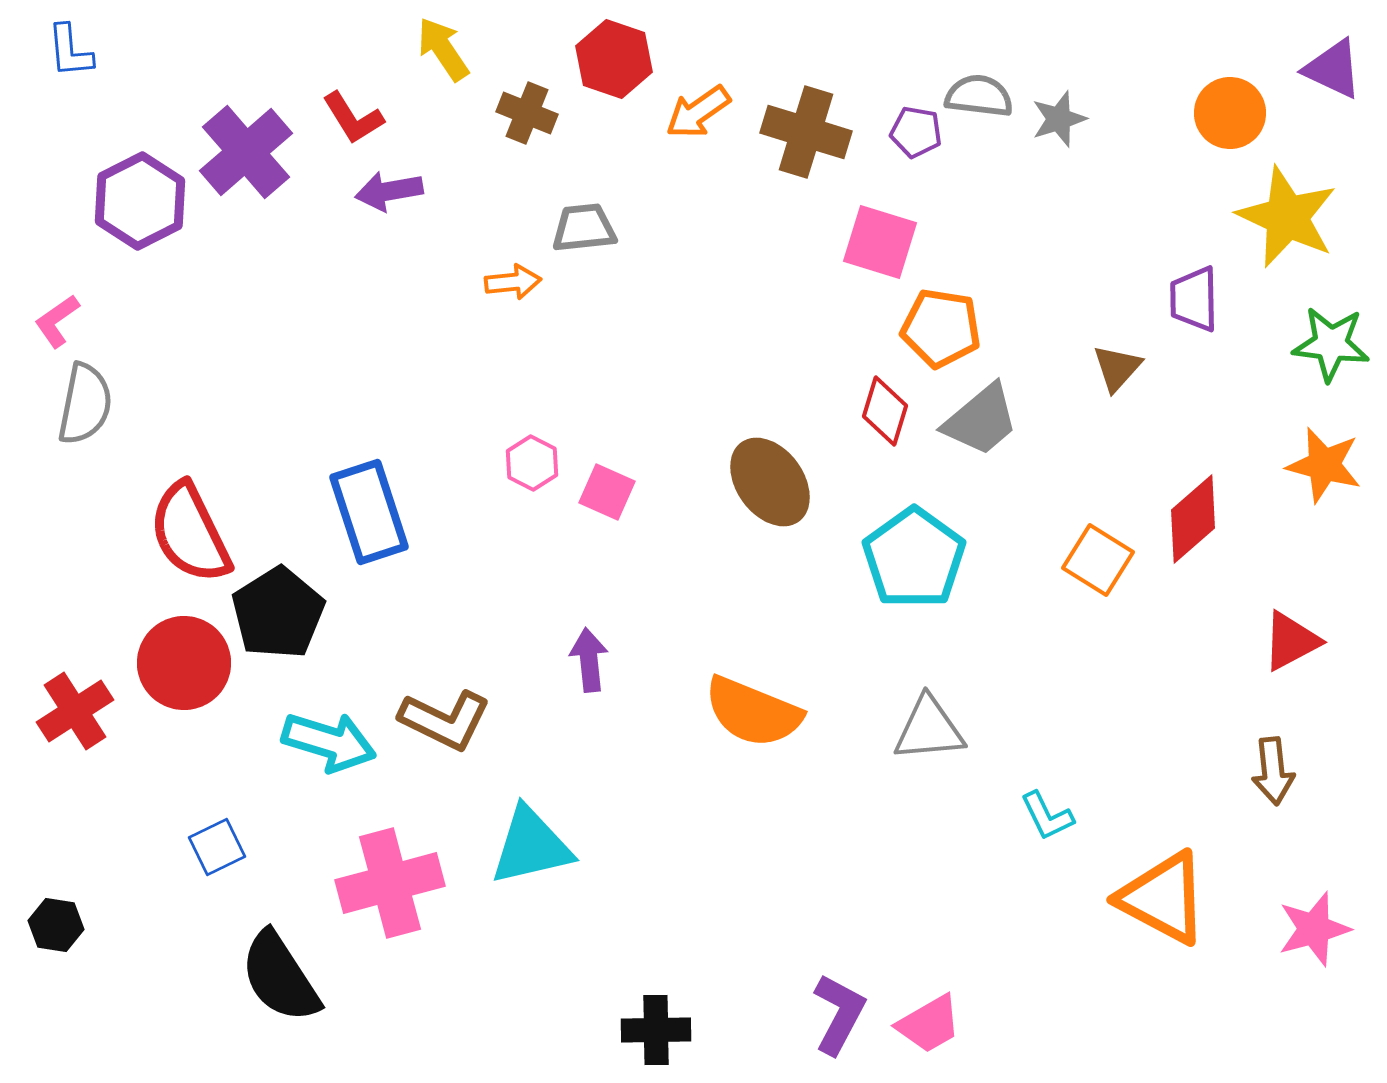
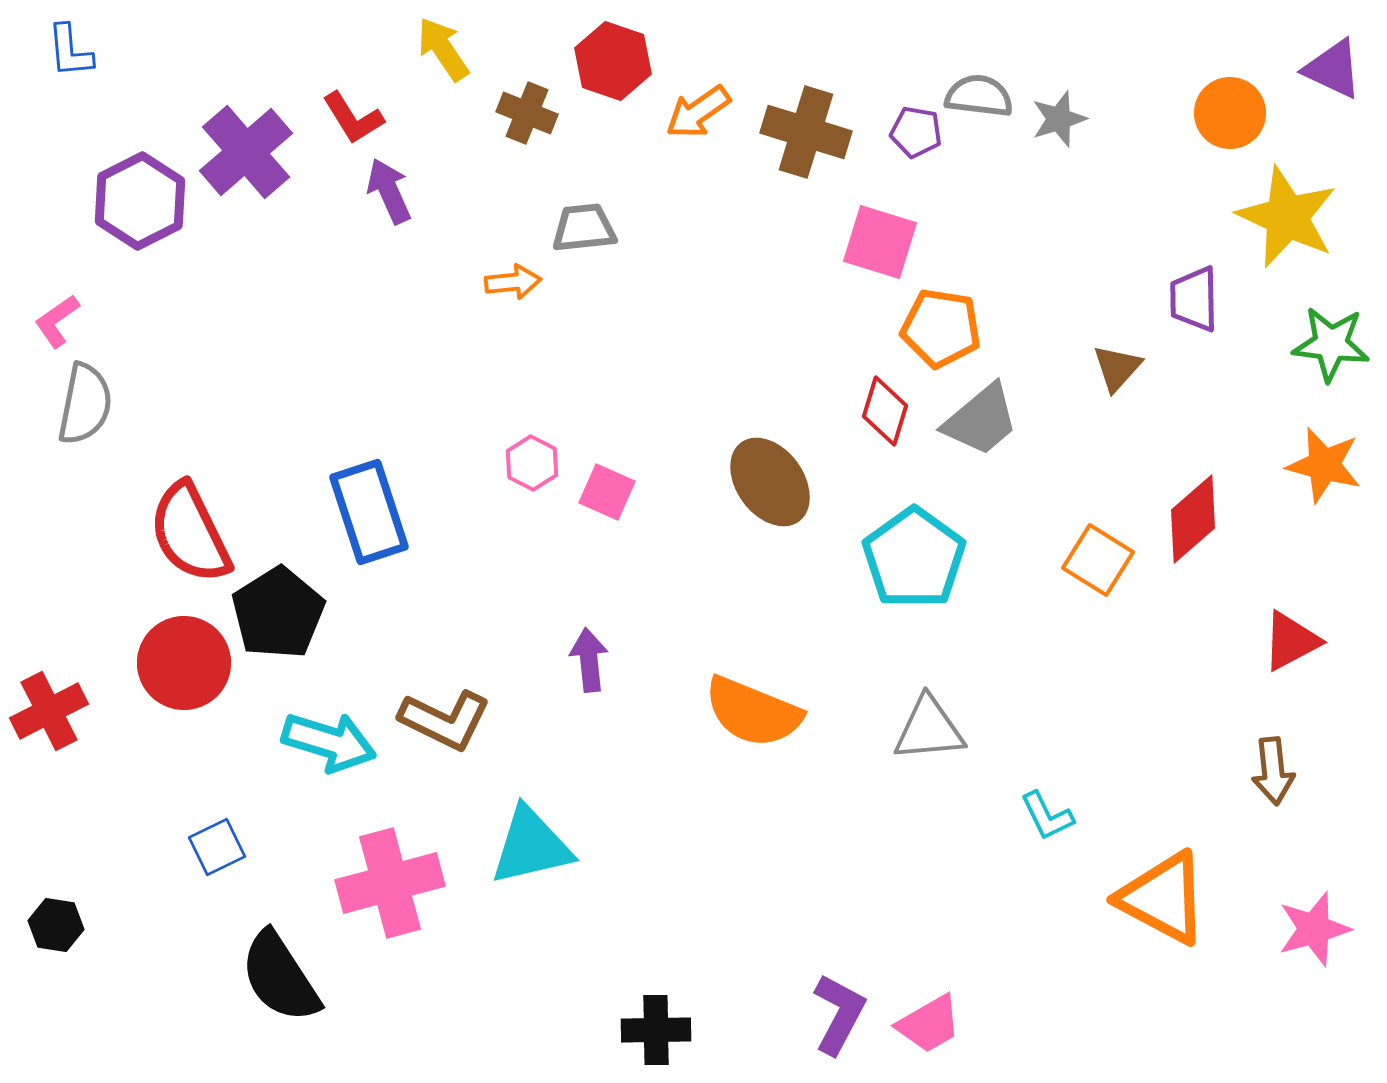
red hexagon at (614, 59): moved 1 px left, 2 px down
purple arrow at (389, 191): rotated 76 degrees clockwise
red cross at (75, 711): moved 26 px left; rotated 6 degrees clockwise
